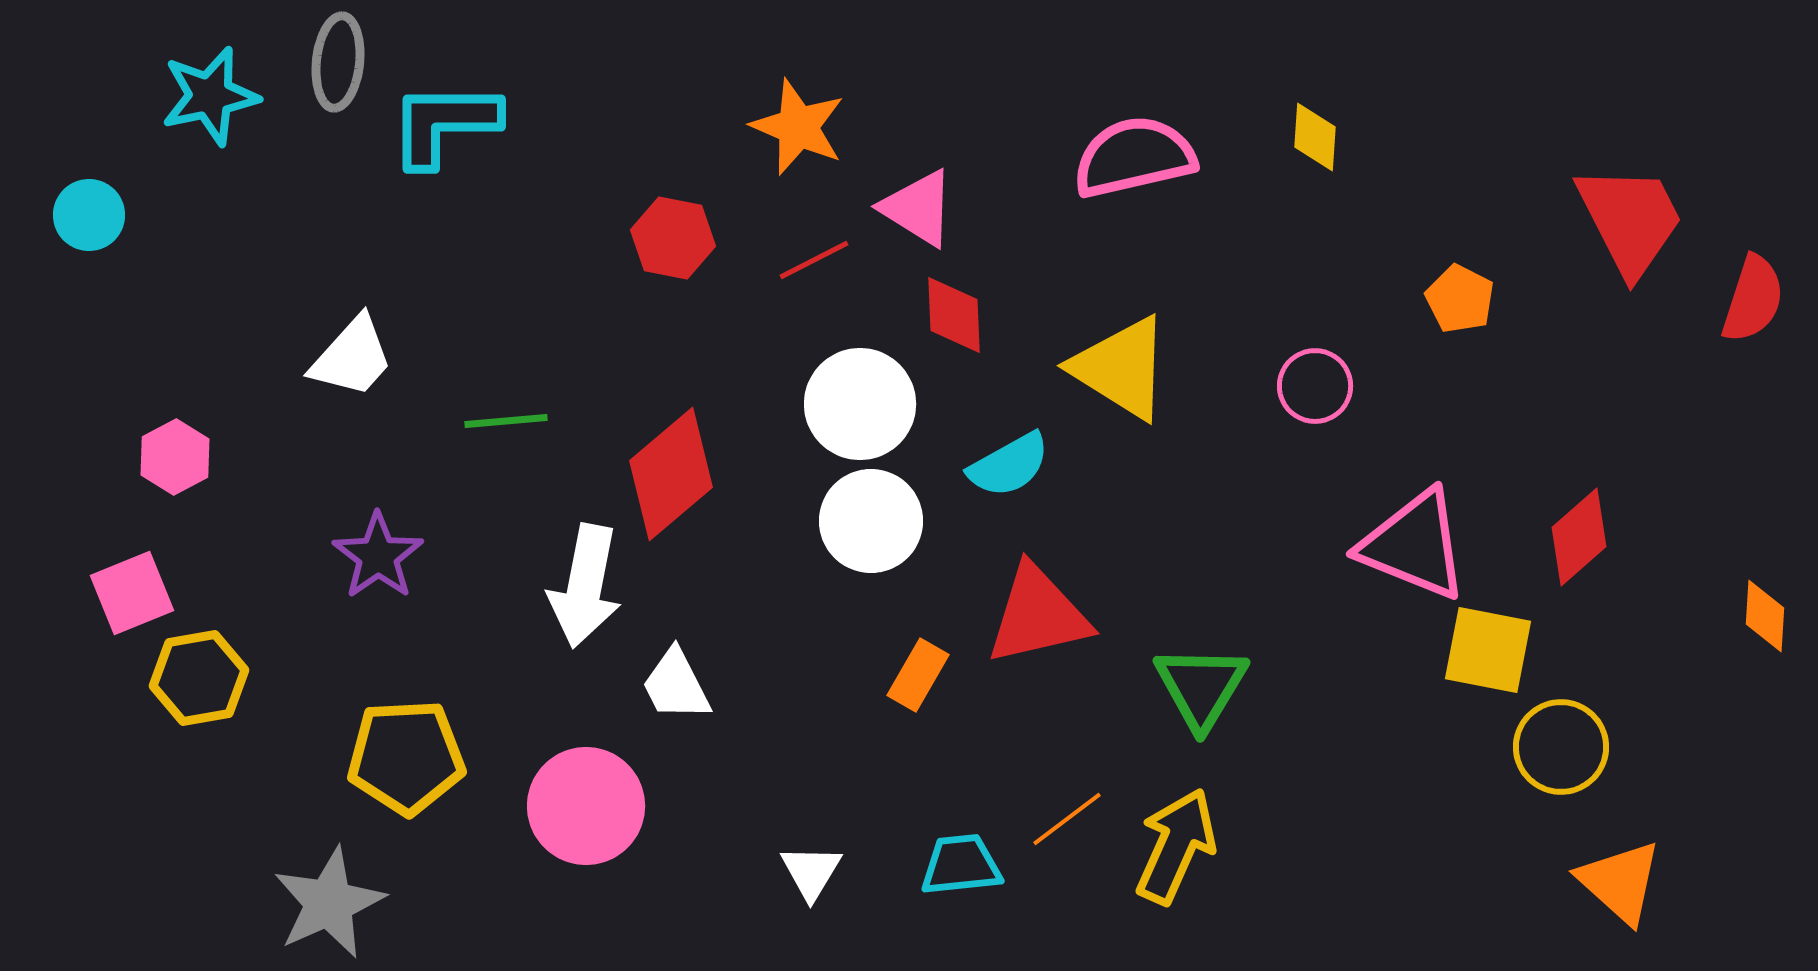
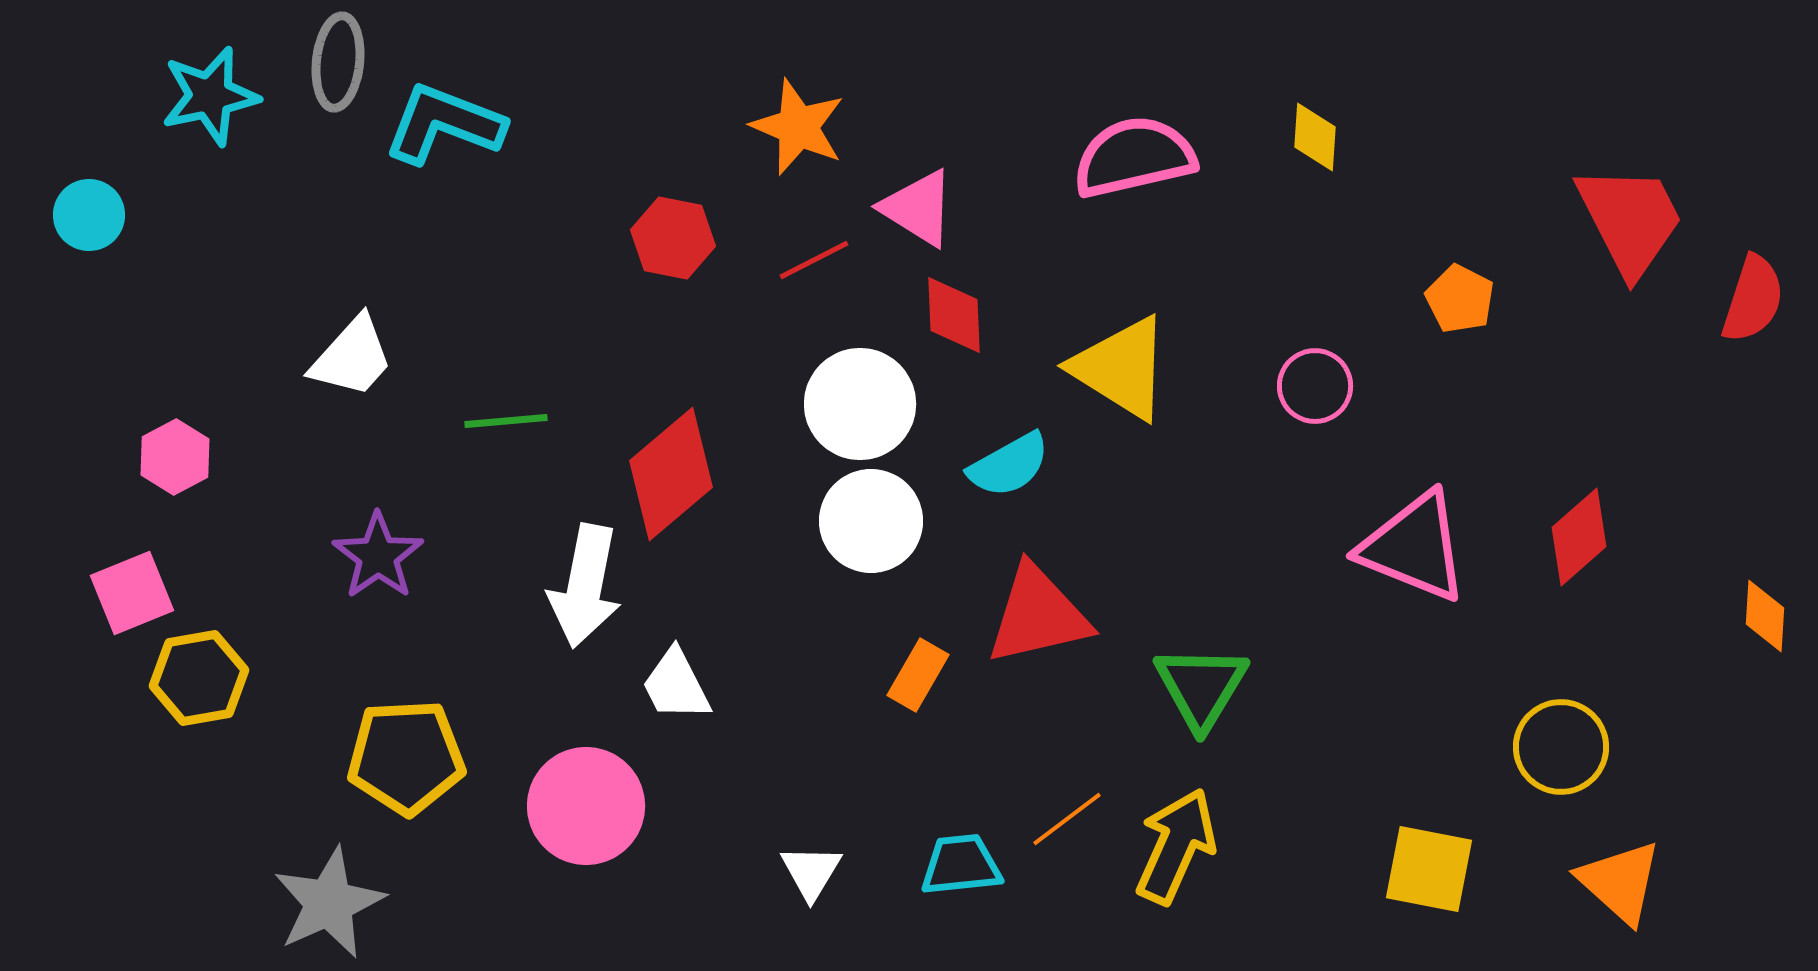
cyan L-shape at (444, 124): rotated 21 degrees clockwise
pink triangle at (1414, 545): moved 2 px down
yellow square at (1488, 650): moved 59 px left, 219 px down
